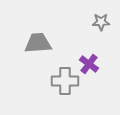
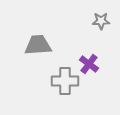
gray star: moved 1 px up
gray trapezoid: moved 2 px down
